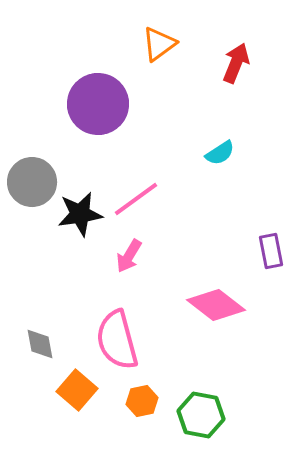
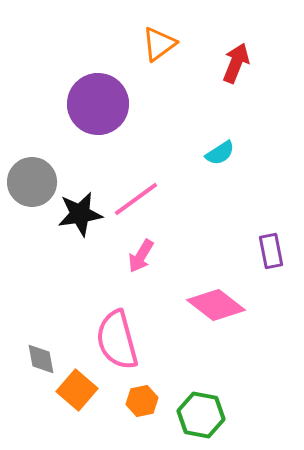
pink arrow: moved 12 px right
gray diamond: moved 1 px right, 15 px down
